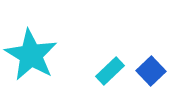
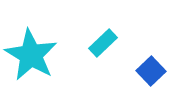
cyan rectangle: moved 7 px left, 28 px up
